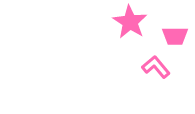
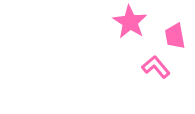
pink trapezoid: rotated 80 degrees clockwise
